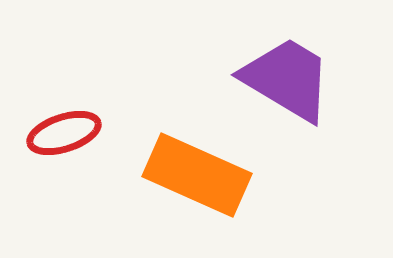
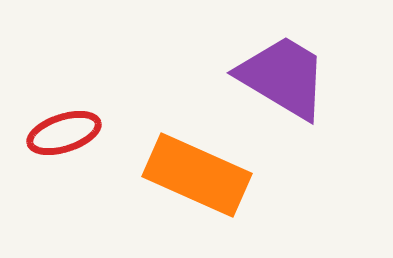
purple trapezoid: moved 4 px left, 2 px up
